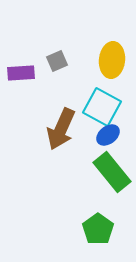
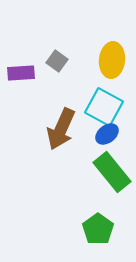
gray square: rotated 30 degrees counterclockwise
cyan square: moved 2 px right
blue ellipse: moved 1 px left, 1 px up
